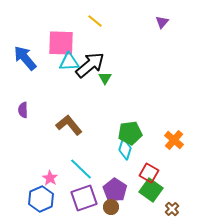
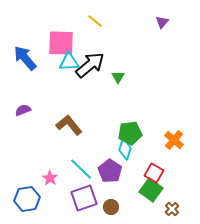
green triangle: moved 13 px right, 1 px up
purple semicircle: rotated 70 degrees clockwise
red square: moved 5 px right
purple pentagon: moved 5 px left, 19 px up
blue hexagon: moved 14 px left; rotated 15 degrees clockwise
